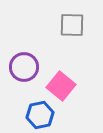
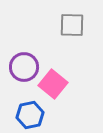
pink square: moved 8 px left, 2 px up
blue hexagon: moved 10 px left
